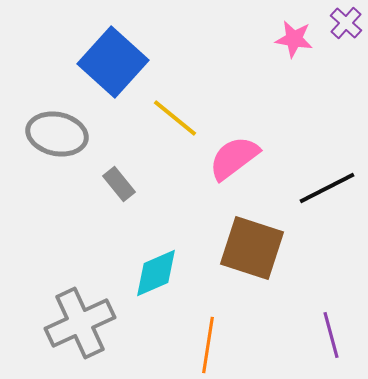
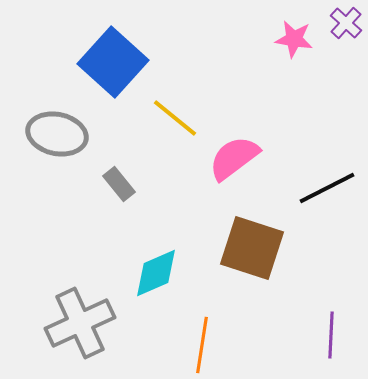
purple line: rotated 18 degrees clockwise
orange line: moved 6 px left
